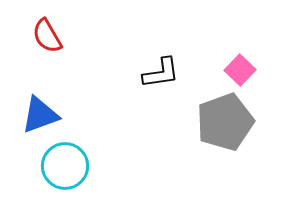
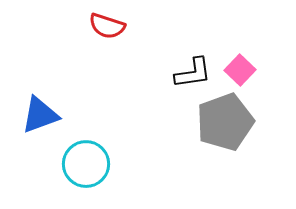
red semicircle: moved 60 px right, 10 px up; rotated 42 degrees counterclockwise
black L-shape: moved 32 px right
cyan circle: moved 21 px right, 2 px up
